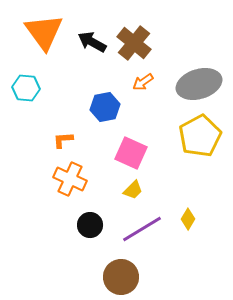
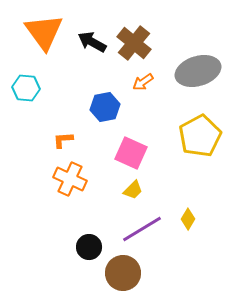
gray ellipse: moved 1 px left, 13 px up
black circle: moved 1 px left, 22 px down
brown circle: moved 2 px right, 4 px up
